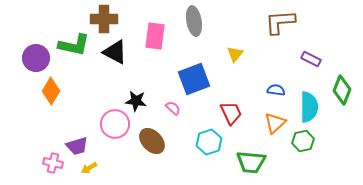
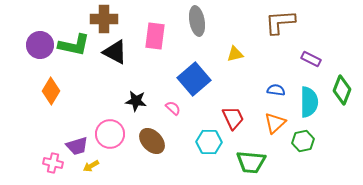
gray ellipse: moved 3 px right
yellow triangle: rotated 36 degrees clockwise
purple circle: moved 4 px right, 13 px up
blue square: rotated 20 degrees counterclockwise
cyan semicircle: moved 5 px up
red trapezoid: moved 2 px right, 5 px down
pink circle: moved 5 px left, 10 px down
cyan hexagon: rotated 20 degrees clockwise
yellow arrow: moved 2 px right, 2 px up
